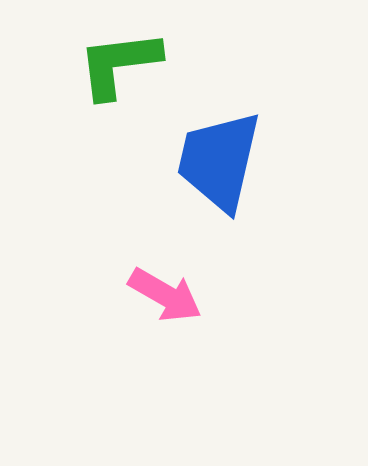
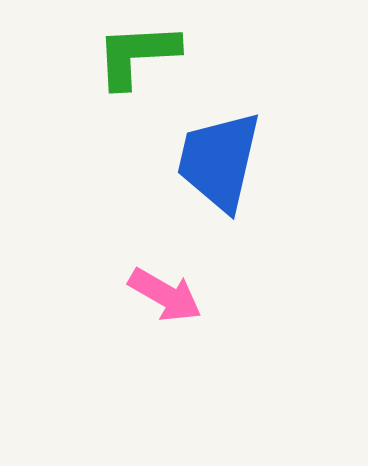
green L-shape: moved 18 px right, 9 px up; rotated 4 degrees clockwise
